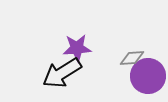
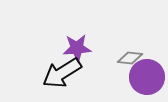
gray diamond: moved 2 px left; rotated 10 degrees clockwise
purple circle: moved 1 px left, 1 px down
